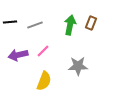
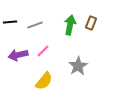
gray star: rotated 30 degrees counterclockwise
yellow semicircle: rotated 18 degrees clockwise
